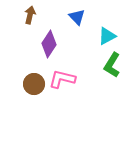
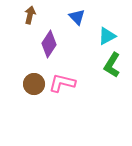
pink L-shape: moved 4 px down
